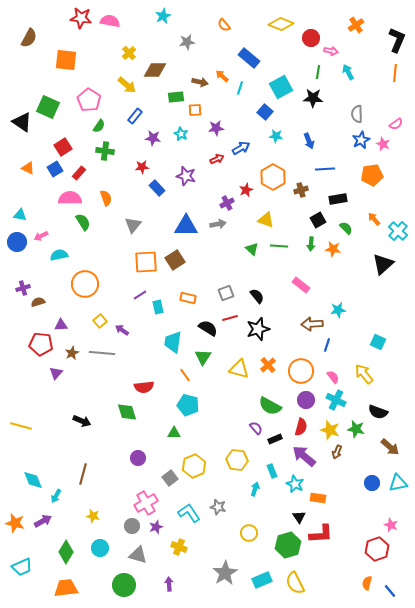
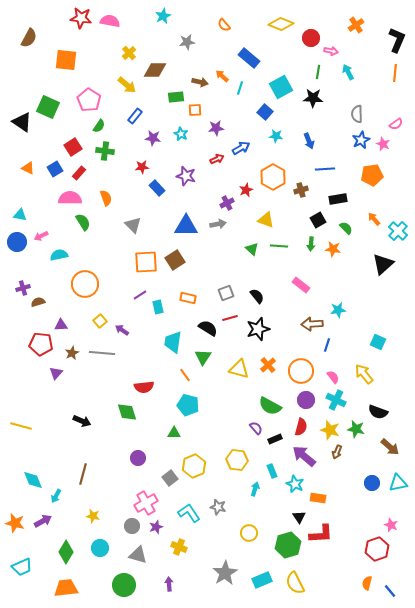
red square at (63, 147): moved 10 px right
gray triangle at (133, 225): rotated 24 degrees counterclockwise
